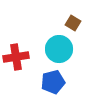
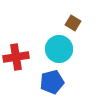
blue pentagon: moved 1 px left
